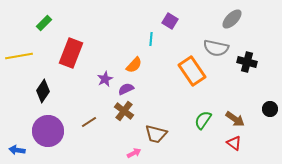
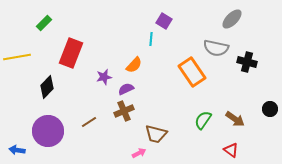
purple square: moved 6 px left
yellow line: moved 2 px left, 1 px down
orange rectangle: moved 1 px down
purple star: moved 1 px left, 2 px up; rotated 14 degrees clockwise
black diamond: moved 4 px right, 4 px up; rotated 10 degrees clockwise
brown cross: rotated 30 degrees clockwise
red triangle: moved 3 px left, 7 px down
pink arrow: moved 5 px right
